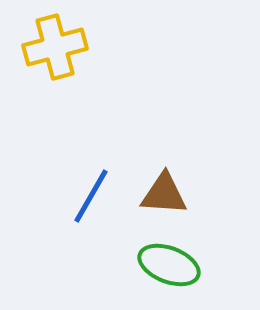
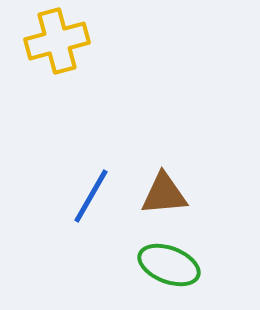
yellow cross: moved 2 px right, 6 px up
brown triangle: rotated 9 degrees counterclockwise
